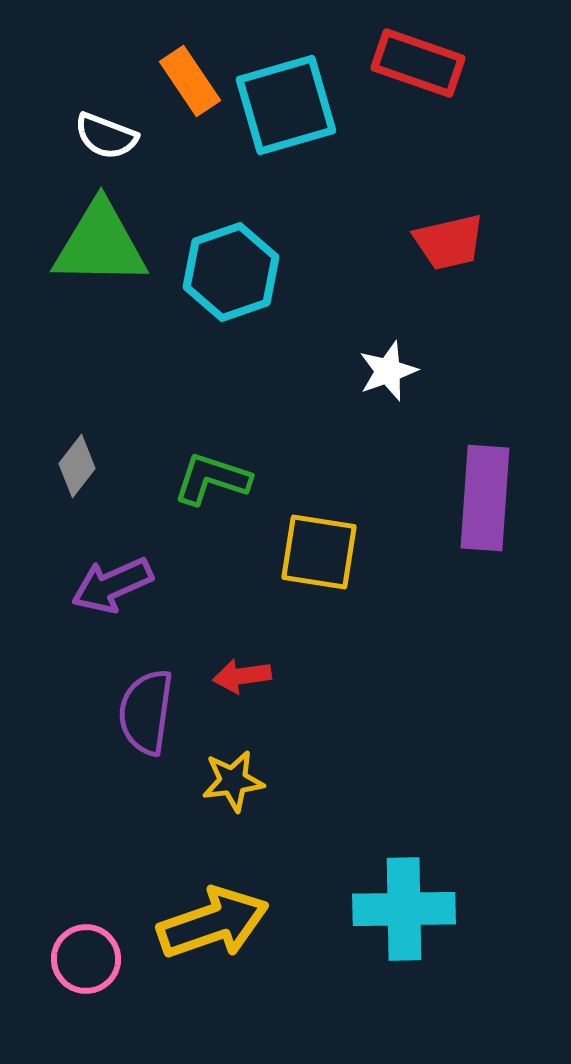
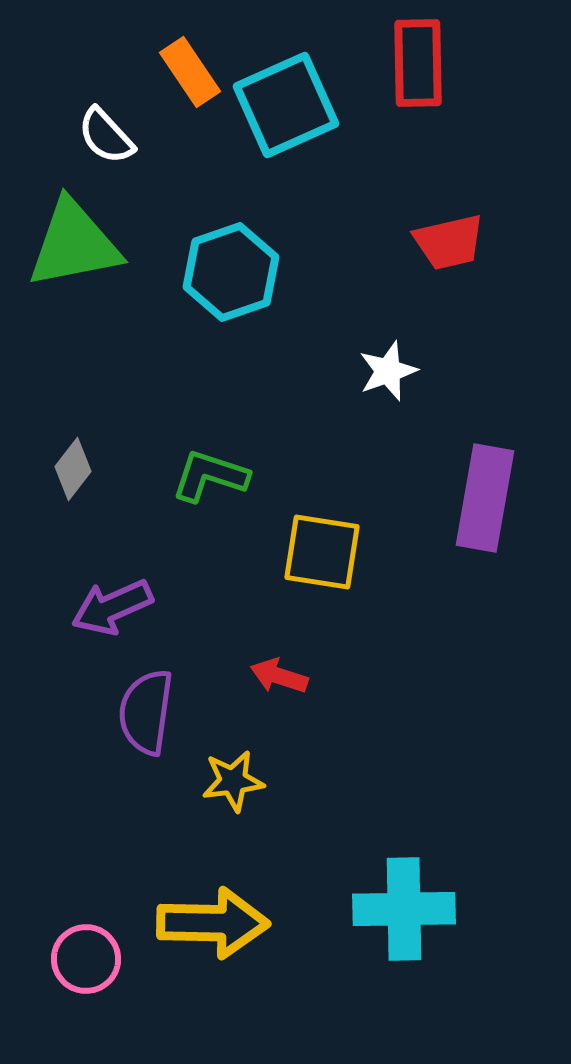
red rectangle: rotated 70 degrees clockwise
orange rectangle: moved 9 px up
cyan square: rotated 8 degrees counterclockwise
white semicircle: rotated 26 degrees clockwise
green triangle: moved 26 px left; rotated 12 degrees counterclockwise
gray diamond: moved 4 px left, 3 px down
green L-shape: moved 2 px left, 3 px up
purple rectangle: rotated 6 degrees clockwise
yellow square: moved 3 px right
purple arrow: moved 22 px down
red arrow: moved 37 px right; rotated 26 degrees clockwise
yellow arrow: rotated 20 degrees clockwise
